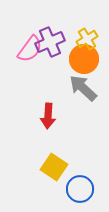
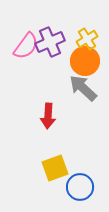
pink semicircle: moved 4 px left, 3 px up
orange circle: moved 1 px right, 2 px down
yellow square: moved 1 px right, 1 px down; rotated 36 degrees clockwise
blue circle: moved 2 px up
